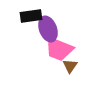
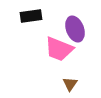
purple ellipse: moved 27 px right
brown triangle: moved 18 px down
